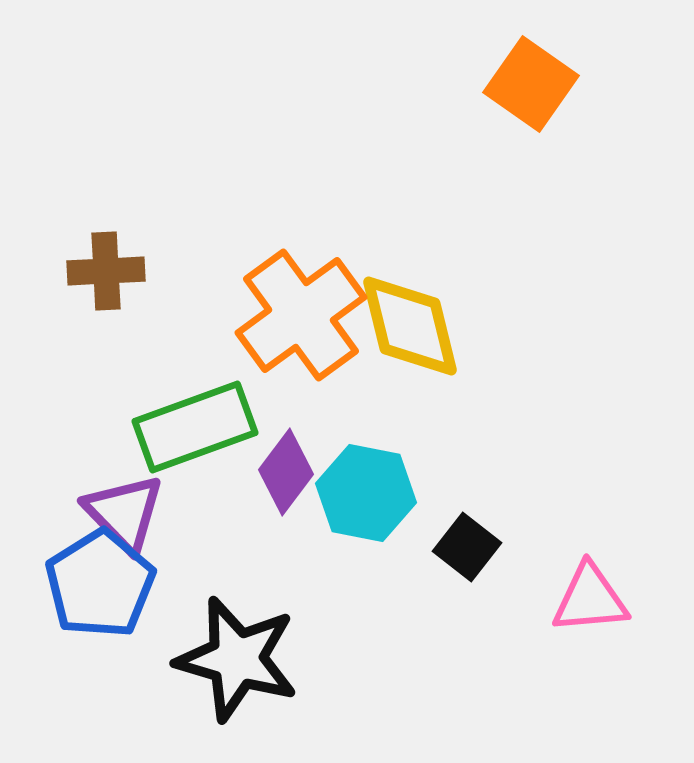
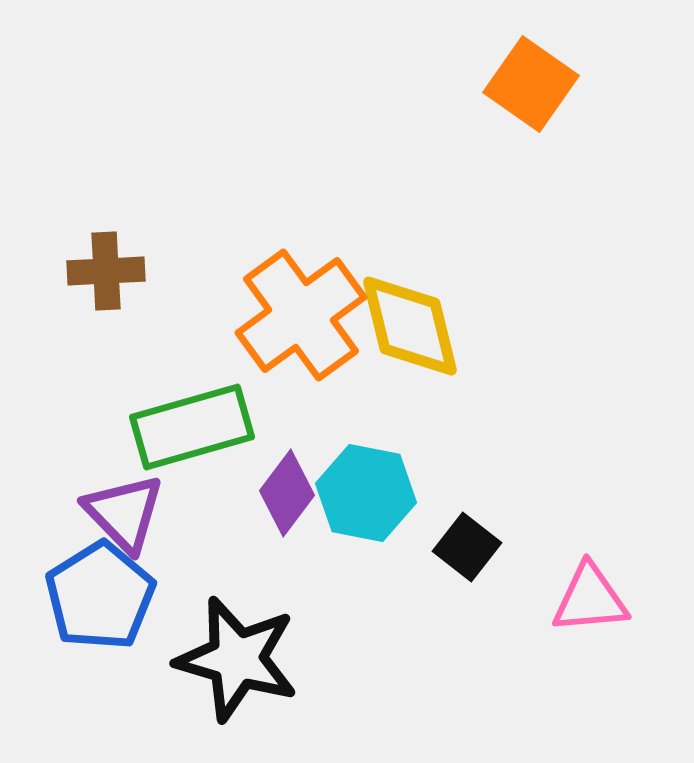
green rectangle: moved 3 px left; rotated 4 degrees clockwise
purple diamond: moved 1 px right, 21 px down
blue pentagon: moved 12 px down
